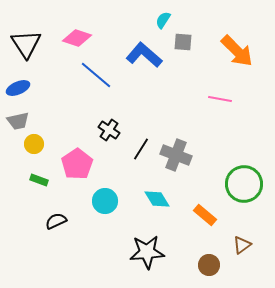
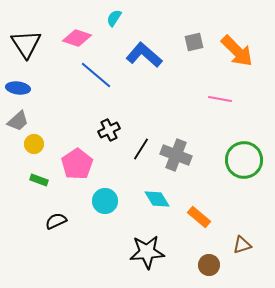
cyan semicircle: moved 49 px left, 2 px up
gray square: moved 11 px right; rotated 18 degrees counterclockwise
blue ellipse: rotated 30 degrees clockwise
gray trapezoid: rotated 30 degrees counterclockwise
black cross: rotated 30 degrees clockwise
green circle: moved 24 px up
orange rectangle: moved 6 px left, 2 px down
brown triangle: rotated 18 degrees clockwise
